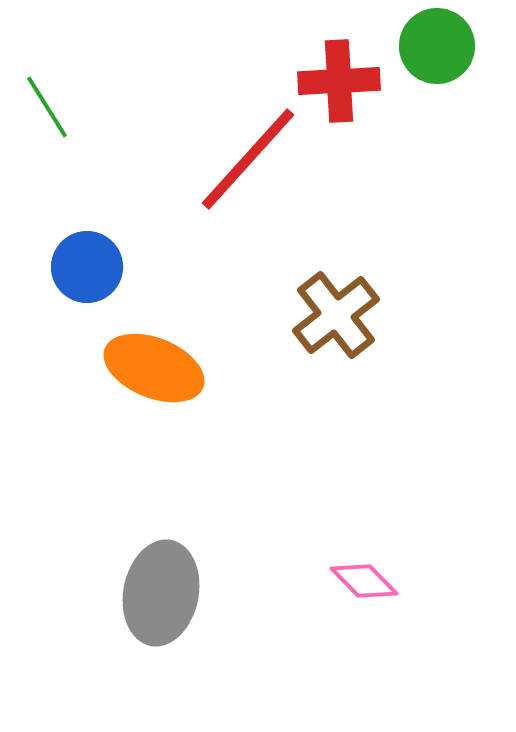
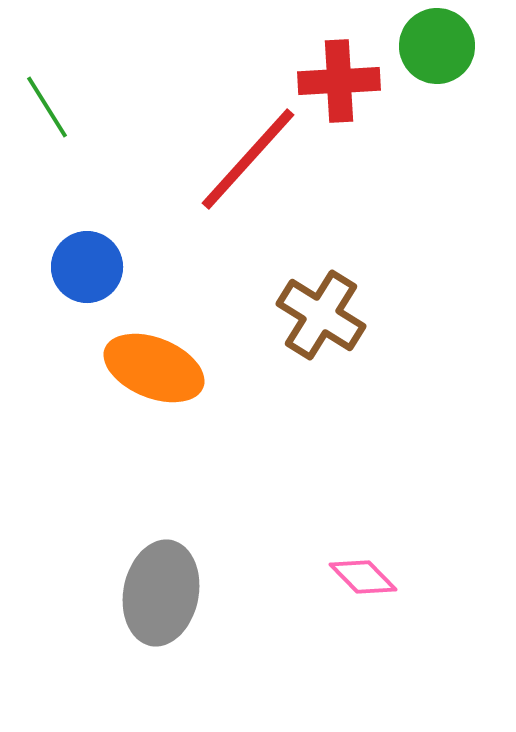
brown cross: moved 15 px left; rotated 20 degrees counterclockwise
pink diamond: moved 1 px left, 4 px up
